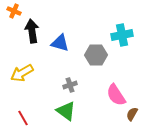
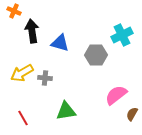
cyan cross: rotated 15 degrees counterclockwise
gray cross: moved 25 px left, 7 px up; rotated 24 degrees clockwise
pink semicircle: rotated 85 degrees clockwise
green triangle: rotated 45 degrees counterclockwise
